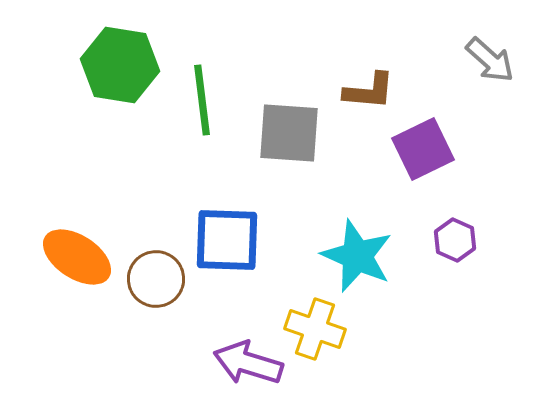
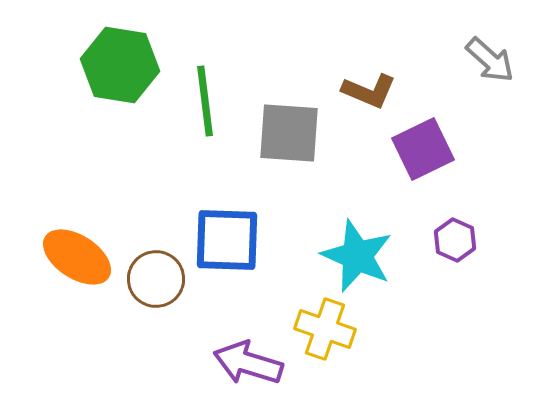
brown L-shape: rotated 18 degrees clockwise
green line: moved 3 px right, 1 px down
yellow cross: moved 10 px right
